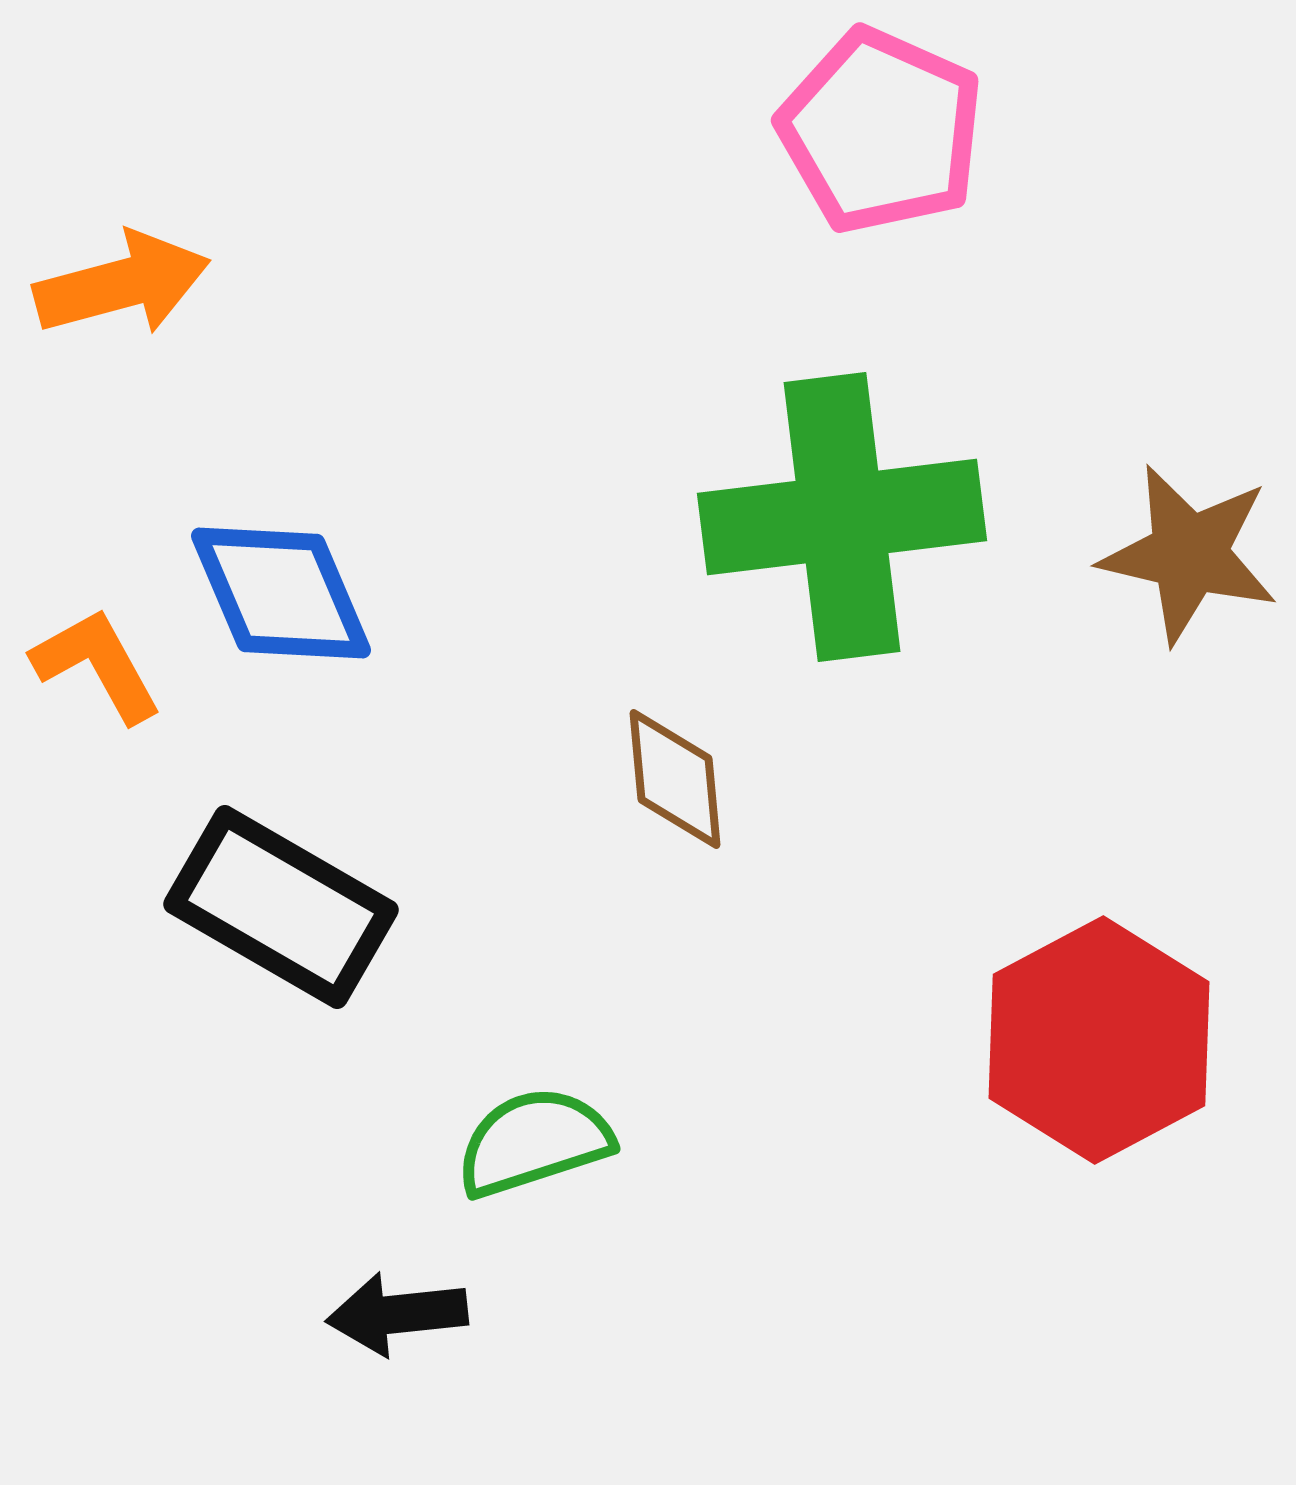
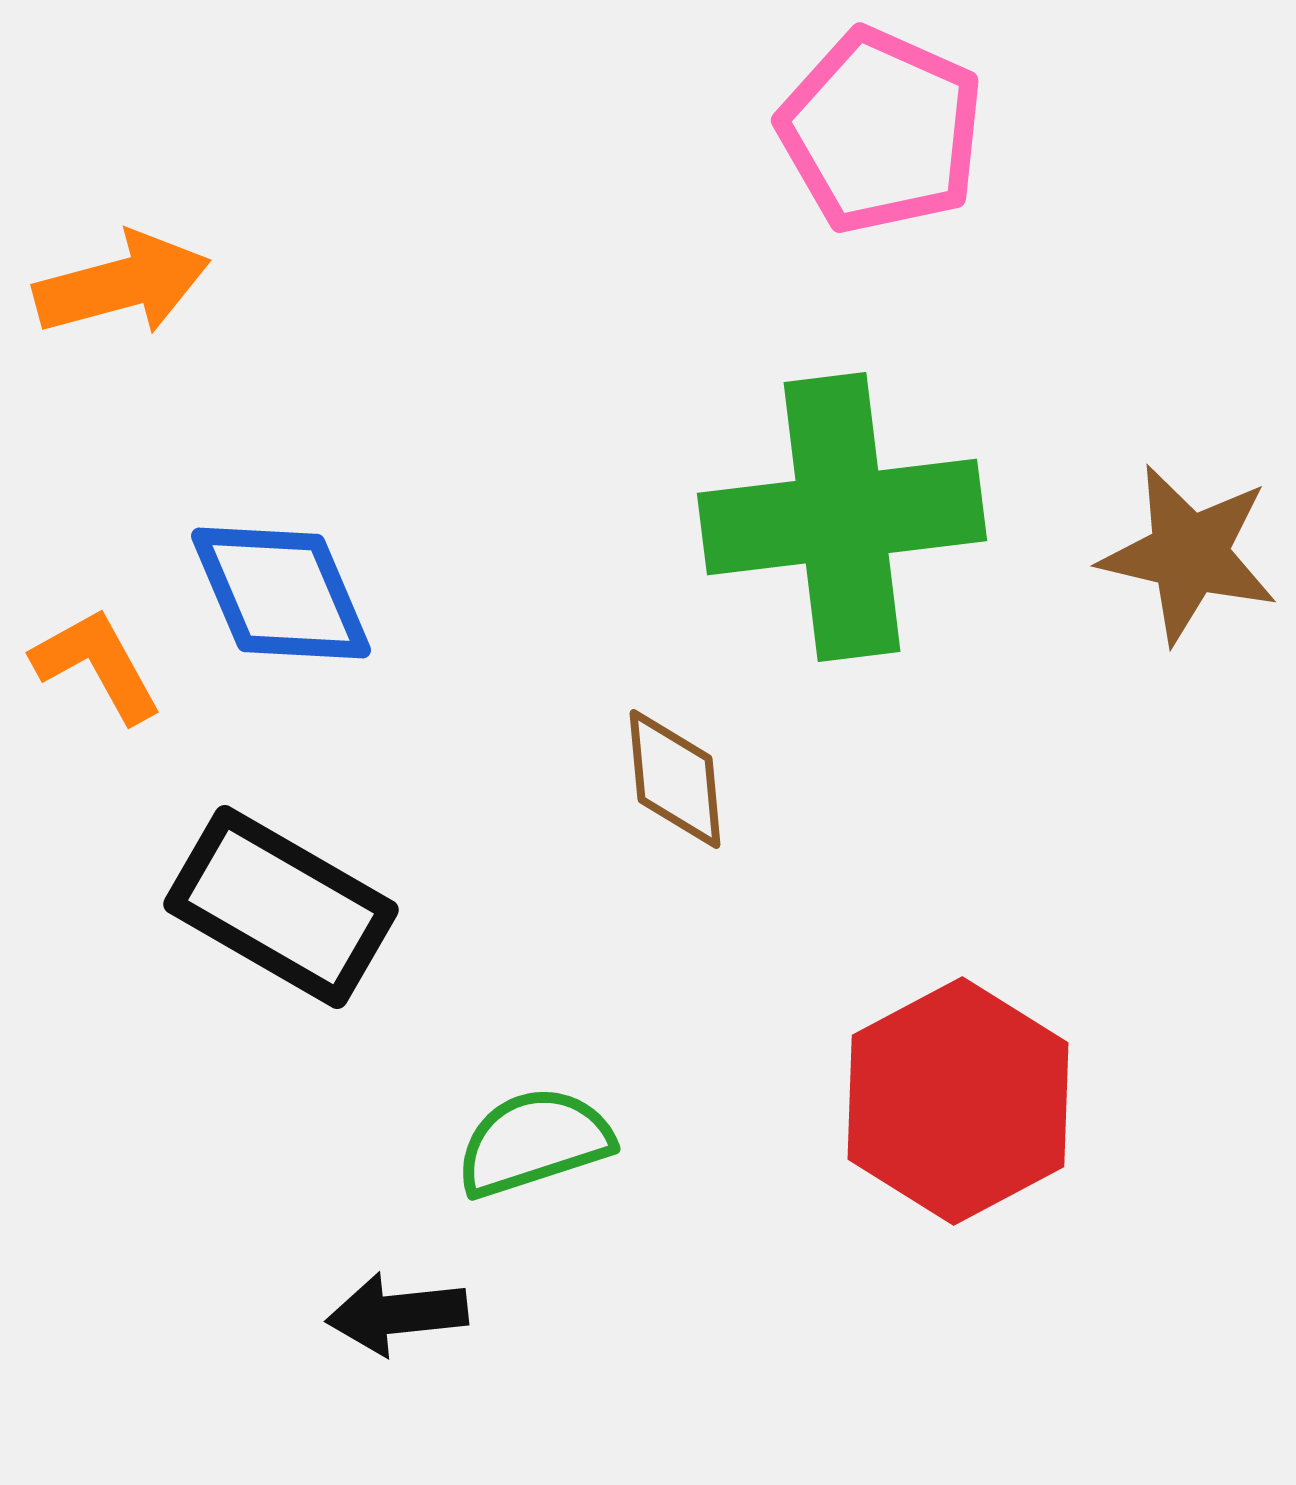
red hexagon: moved 141 px left, 61 px down
